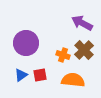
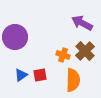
purple circle: moved 11 px left, 6 px up
brown cross: moved 1 px right, 1 px down
orange semicircle: rotated 85 degrees clockwise
